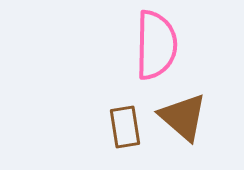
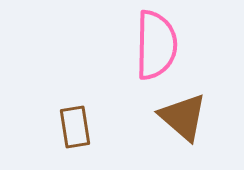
brown rectangle: moved 50 px left
